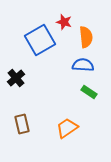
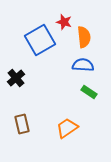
orange semicircle: moved 2 px left
